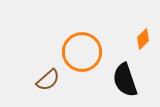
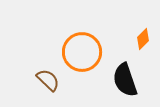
brown semicircle: rotated 95 degrees counterclockwise
